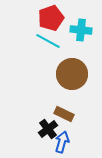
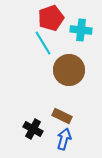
cyan line: moved 5 px left, 2 px down; rotated 30 degrees clockwise
brown circle: moved 3 px left, 4 px up
brown rectangle: moved 2 px left, 2 px down
black cross: moved 15 px left; rotated 24 degrees counterclockwise
blue arrow: moved 2 px right, 3 px up
